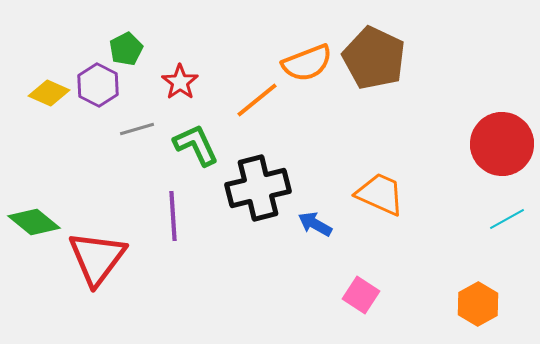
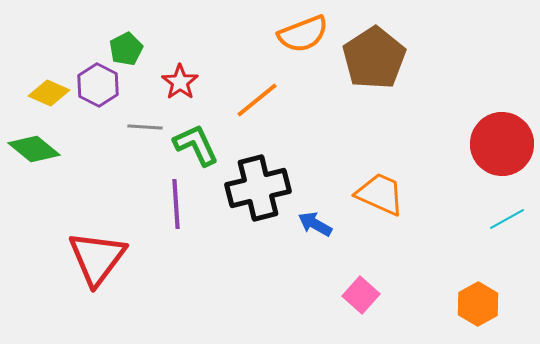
brown pentagon: rotated 14 degrees clockwise
orange semicircle: moved 4 px left, 29 px up
gray line: moved 8 px right, 2 px up; rotated 20 degrees clockwise
purple line: moved 3 px right, 12 px up
green diamond: moved 73 px up
pink square: rotated 9 degrees clockwise
